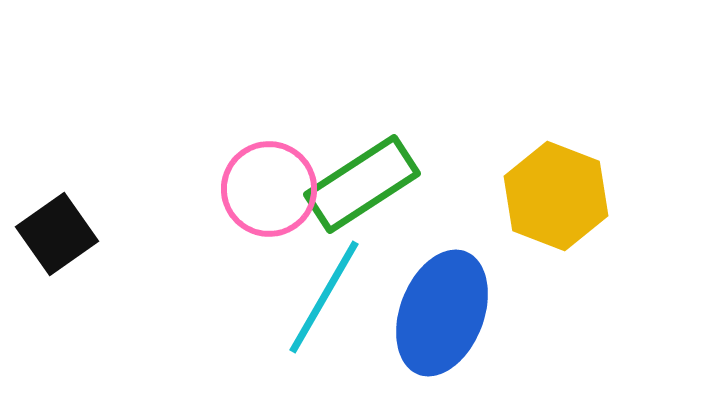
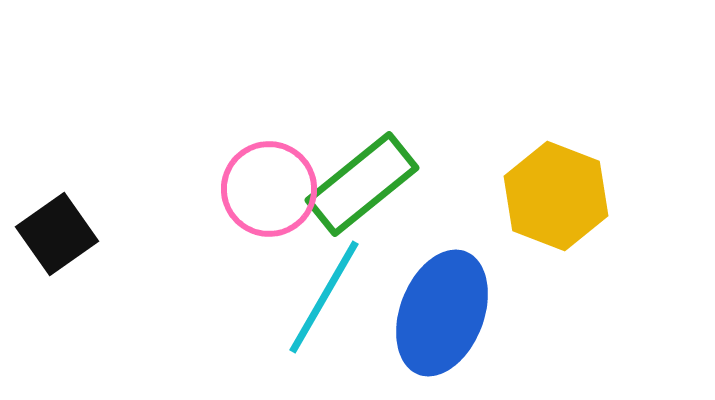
green rectangle: rotated 6 degrees counterclockwise
